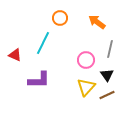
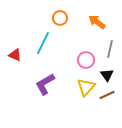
purple L-shape: moved 6 px right, 4 px down; rotated 150 degrees clockwise
